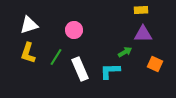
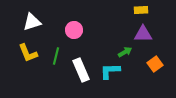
white triangle: moved 3 px right, 3 px up
yellow L-shape: rotated 40 degrees counterclockwise
green line: moved 1 px up; rotated 18 degrees counterclockwise
orange square: rotated 28 degrees clockwise
white rectangle: moved 1 px right, 1 px down
